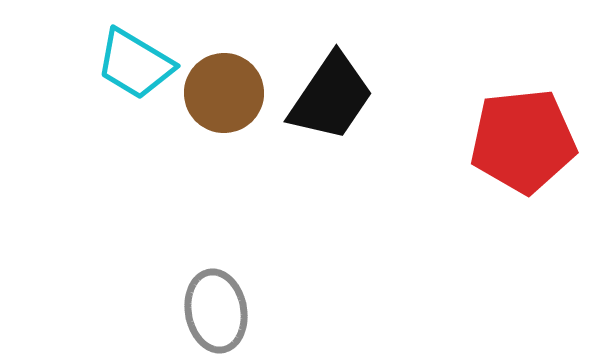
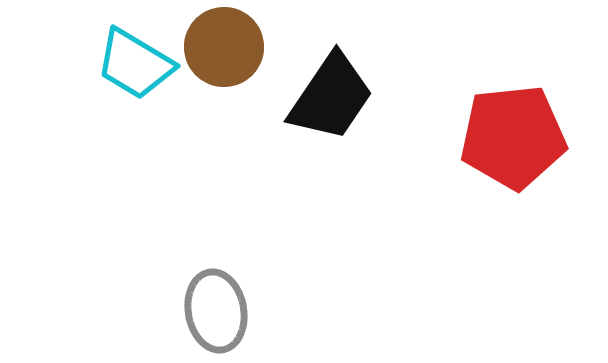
brown circle: moved 46 px up
red pentagon: moved 10 px left, 4 px up
